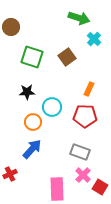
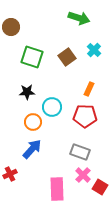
cyan cross: moved 11 px down
